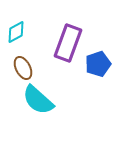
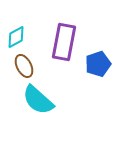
cyan diamond: moved 5 px down
purple rectangle: moved 4 px left, 1 px up; rotated 9 degrees counterclockwise
brown ellipse: moved 1 px right, 2 px up
